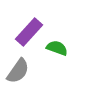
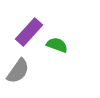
green semicircle: moved 3 px up
